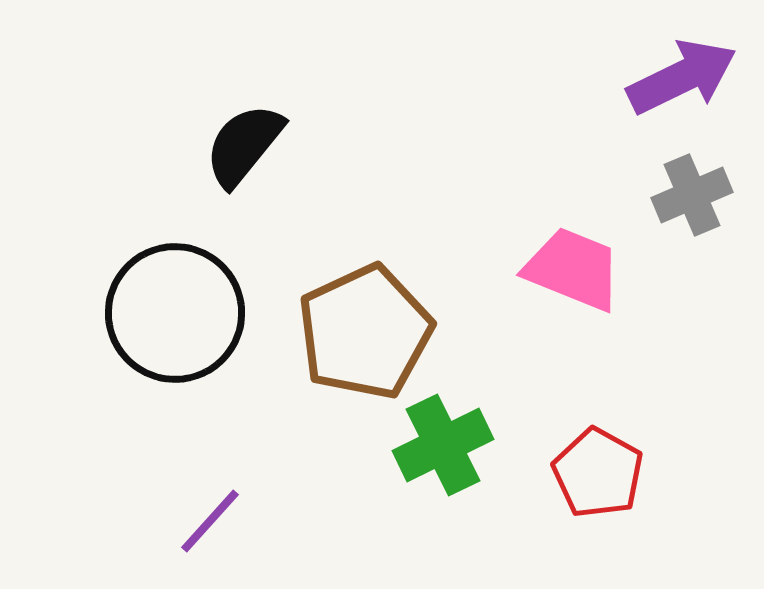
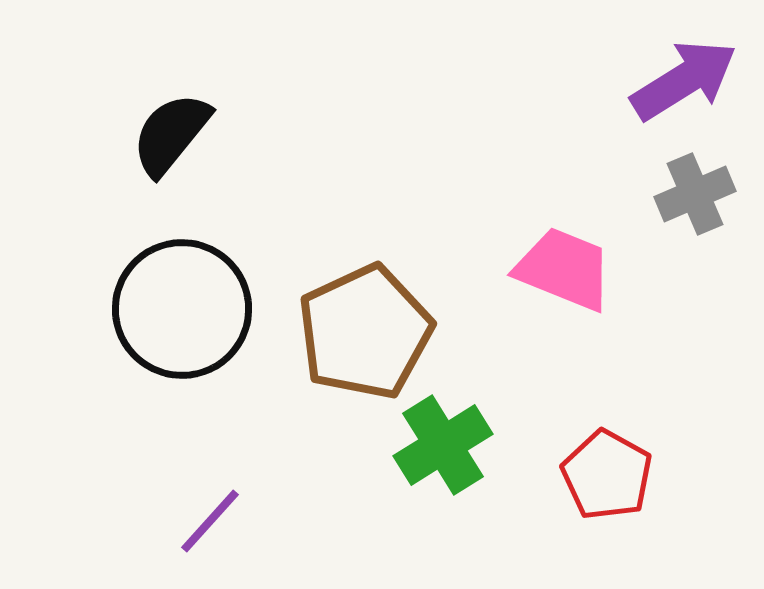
purple arrow: moved 2 px right, 3 px down; rotated 6 degrees counterclockwise
black semicircle: moved 73 px left, 11 px up
gray cross: moved 3 px right, 1 px up
pink trapezoid: moved 9 px left
black circle: moved 7 px right, 4 px up
green cross: rotated 6 degrees counterclockwise
red pentagon: moved 9 px right, 2 px down
